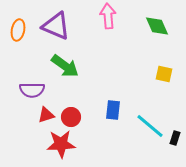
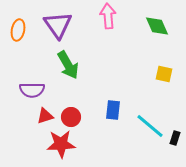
purple triangle: moved 2 px right, 1 px up; rotated 32 degrees clockwise
green arrow: moved 3 px right, 1 px up; rotated 24 degrees clockwise
red triangle: moved 1 px left, 1 px down
